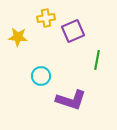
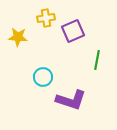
cyan circle: moved 2 px right, 1 px down
